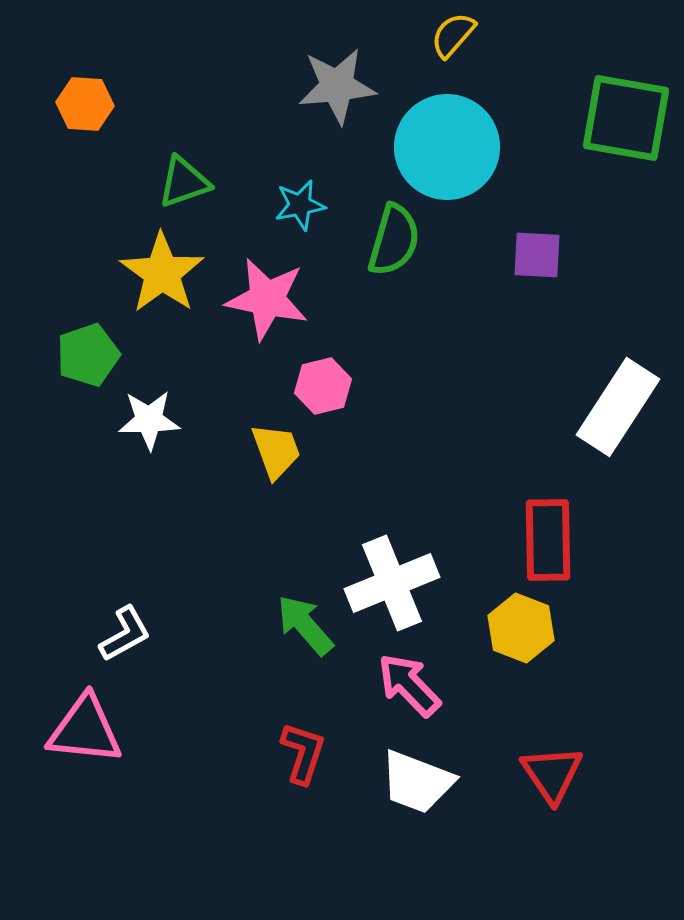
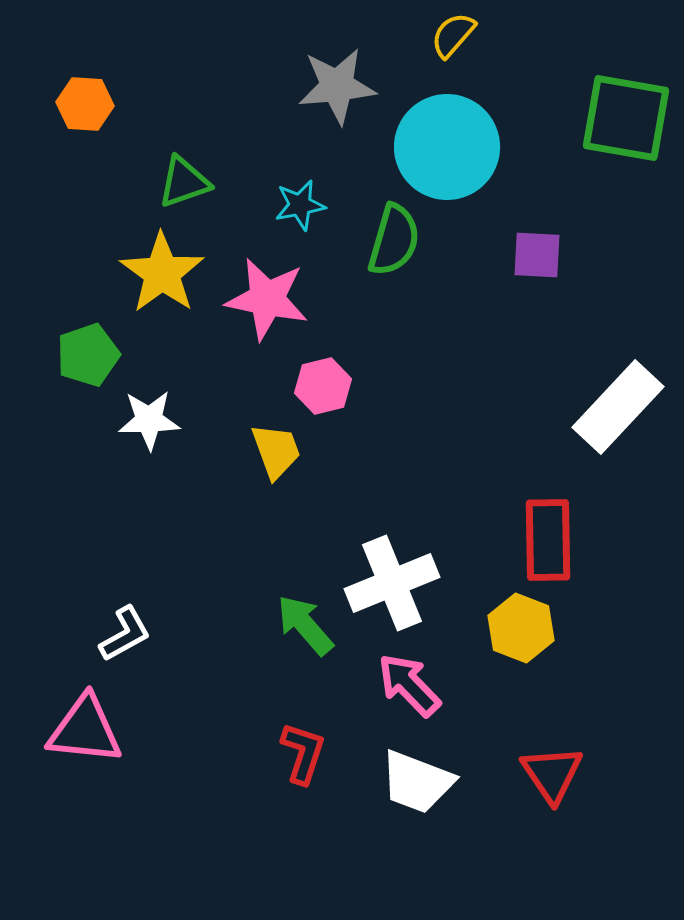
white rectangle: rotated 10 degrees clockwise
